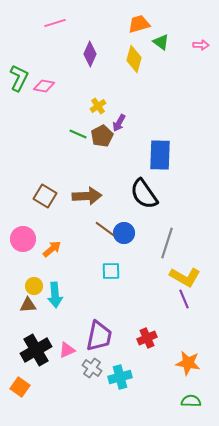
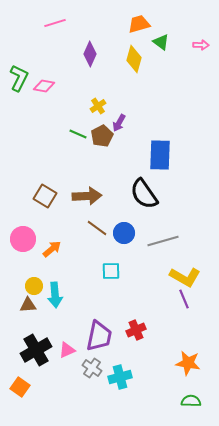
brown line: moved 8 px left, 1 px up
gray line: moved 4 px left, 2 px up; rotated 56 degrees clockwise
red cross: moved 11 px left, 8 px up
